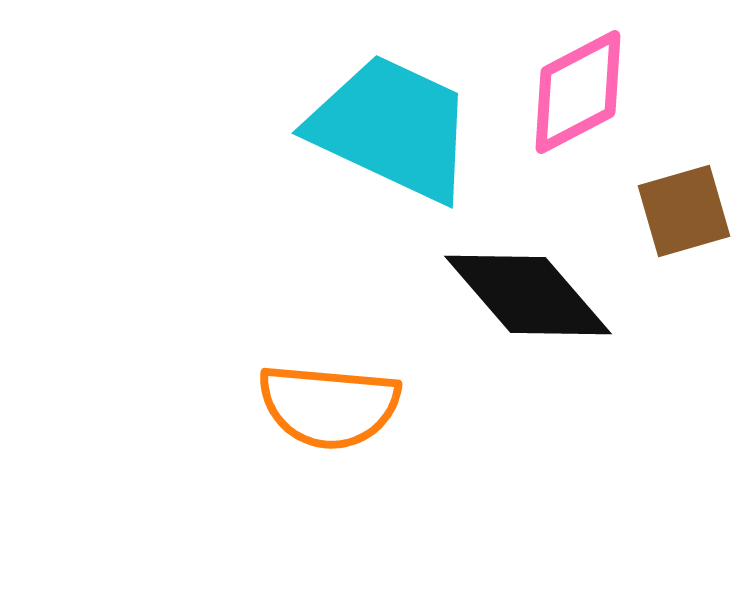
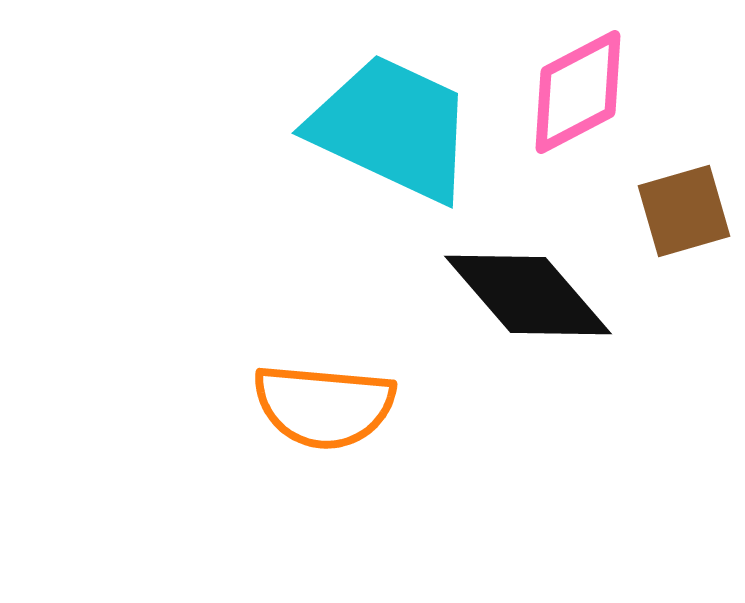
orange semicircle: moved 5 px left
